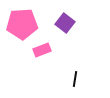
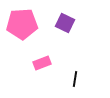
purple square: rotated 12 degrees counterclockwise
pink rectangle: moved 13 px down
